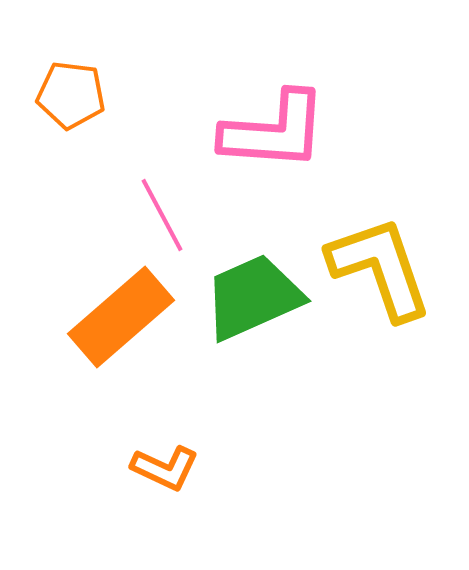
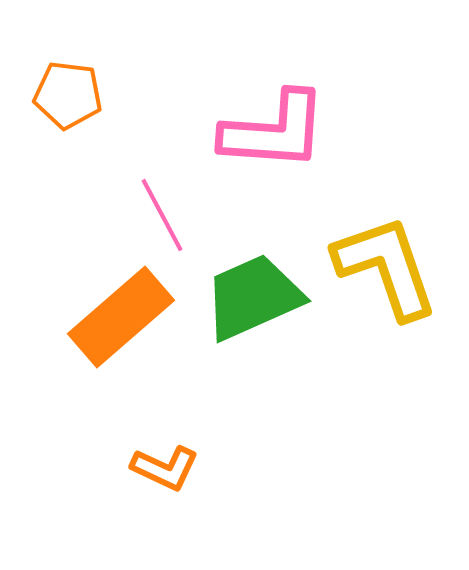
orange pentagon: moved 3 px left
yellow L-shape: moved 6 px right, 1 px up
